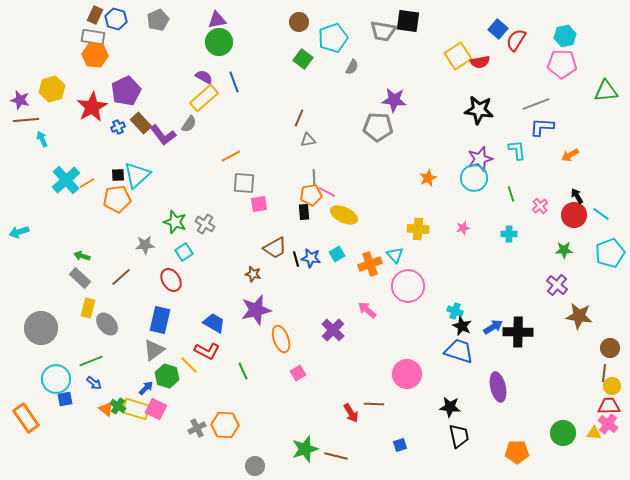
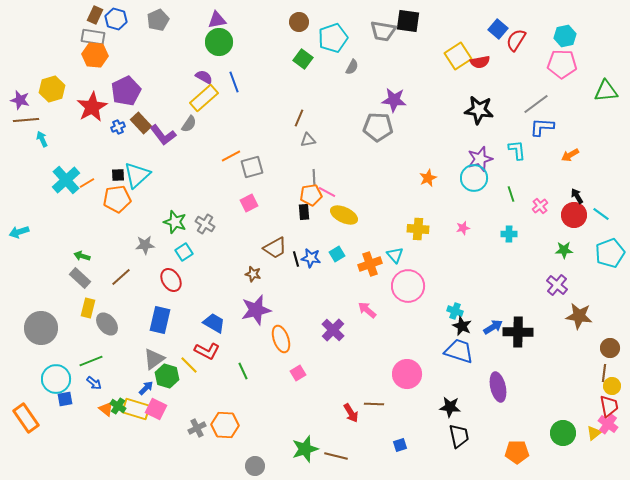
gray line at (536, 104): rotated 16 degrees counterclockwise
gray square at (244, 183): moved 8 px right, 16 px up; rotated 20 degrees counterclockwise
pink square at (259, 204): moved 10 px left, 1 px up; rotated 18 degrees counterclockwise
gray triangle at (154, 350): moved 9 px down
red trapezoid at (609, 406): rotated 80 degrees clockwise
yellow triangle at (594, 433): rotated 42 degrees counterclockwise
